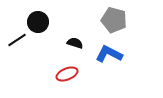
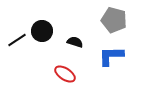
black circle: moved 4 px right, 9 px down
black semicircle: moved 1 px up
blue L-shape: moved 2 px right, 2 px down; rotated 28 degrees counterclockwise
red ellipse: moved 2 px left; rotated 55 degrees clockwise
